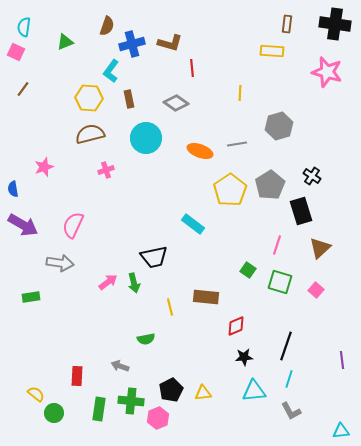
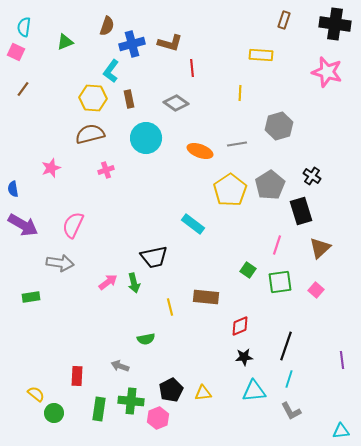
brown rectangle at (287, 24): moved 3 px left, 4 px up; rotated 12 degrees clockwise
yellow rectangle at (272, 51): moved 11 px left, 4 px down
yellow hexagon at (89, 98): moved 4 px right
pink star at (44, 167): moved 7 px right, 1 px down
green square at (280, 282): rotated 25 degrees counterclockwise
red diamond at (236, 326): moved 4 px right
